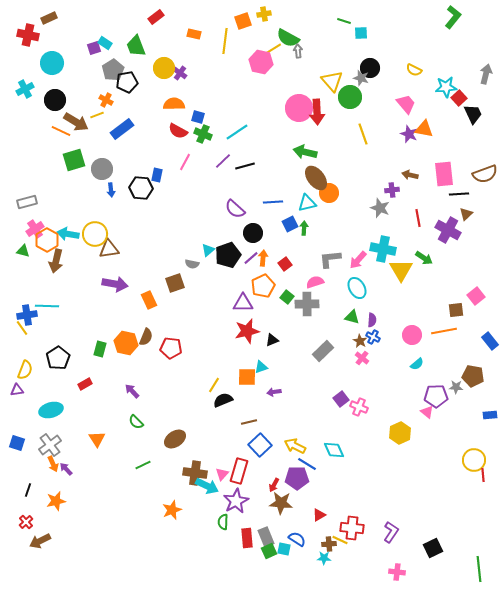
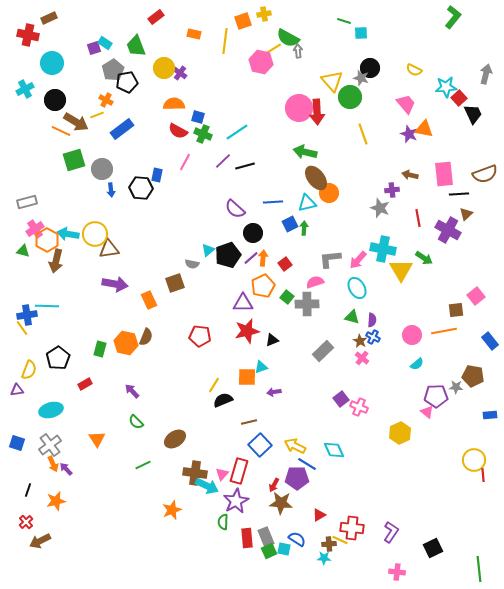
red pentagon at (171, 348): moved 29 px right, 12 px up
yellow semicircle at (25, 370): moved 4 px right
